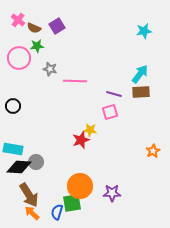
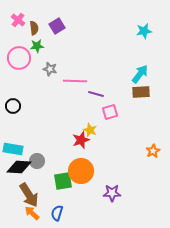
brown semicircle: rotated 120 degrees counterclockwise
purple line: moved 18 px left
yellow star: rotated 16 degrees clockwise
gray circle: moved 1 px right, 1 px up
orange circle: moved 1 px right, 15 px up
green square: moved 9 px left, 22 px up
blue semicircle: moved 1 px down
